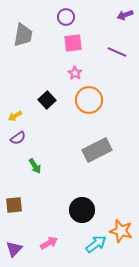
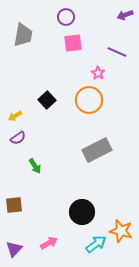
pink star: moved 23 px right
black circle: moved 2 px down
